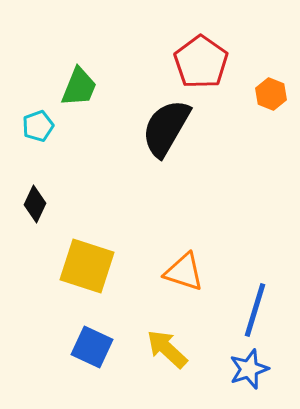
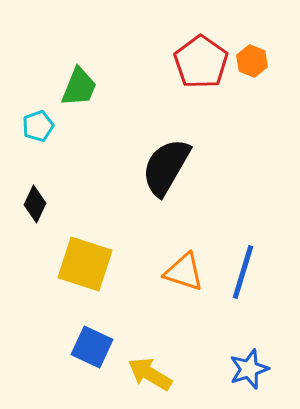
orange hexagon: moved 19 px left, 33 px up
black semicircle: moved 39 px down
yellow square: moved 2 px left, 2 px up
blue line: moved 12 px left, 38 px up
yellow arrow: moved 17 px left, 25 px down; rotated 12 degrees counterclockwise
